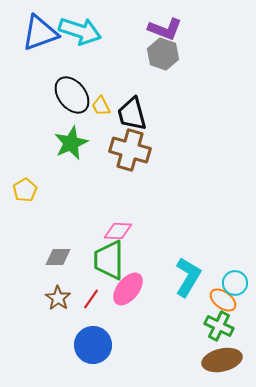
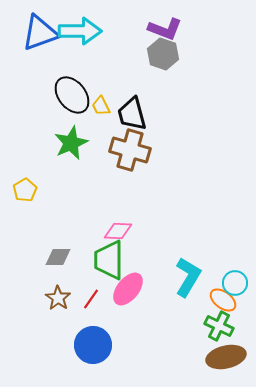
cyan arrow: rotated 18 degrees counterclockwise
brown ellipse: moved 4 px right, 3 px up
